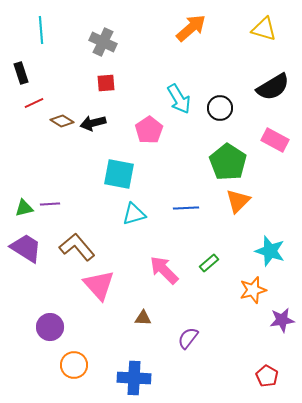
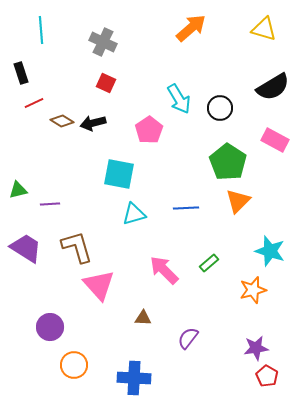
red square: rotated 30 degrees clockwise
green triangle: moved 6 px left, 18 px up
brown L-shape: rotated 24 degrees clockwise
purple star: moved 26 px left, 28 px down
